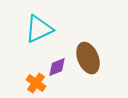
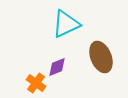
cyan triangle: moved 27 px right, 5 px up
brown ellipse: moved 13 px right, 1 px up
